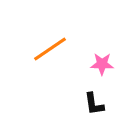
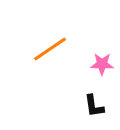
black L-shape: moved 2 px down
